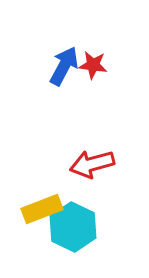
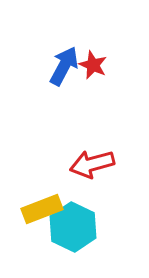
red star: rotated 16 degrees clockwise
